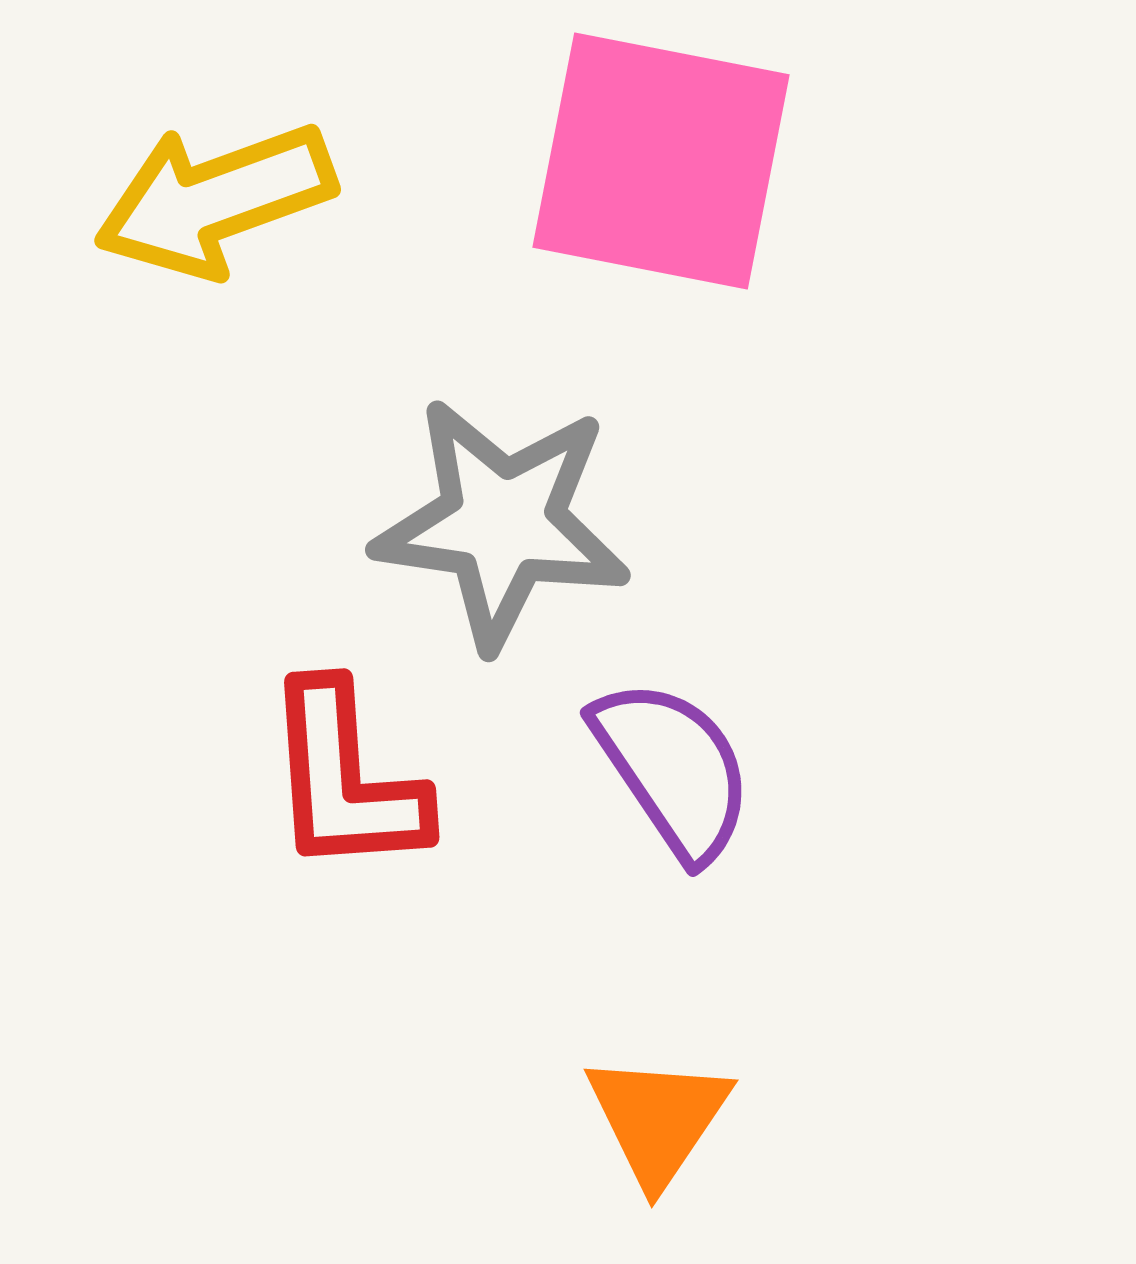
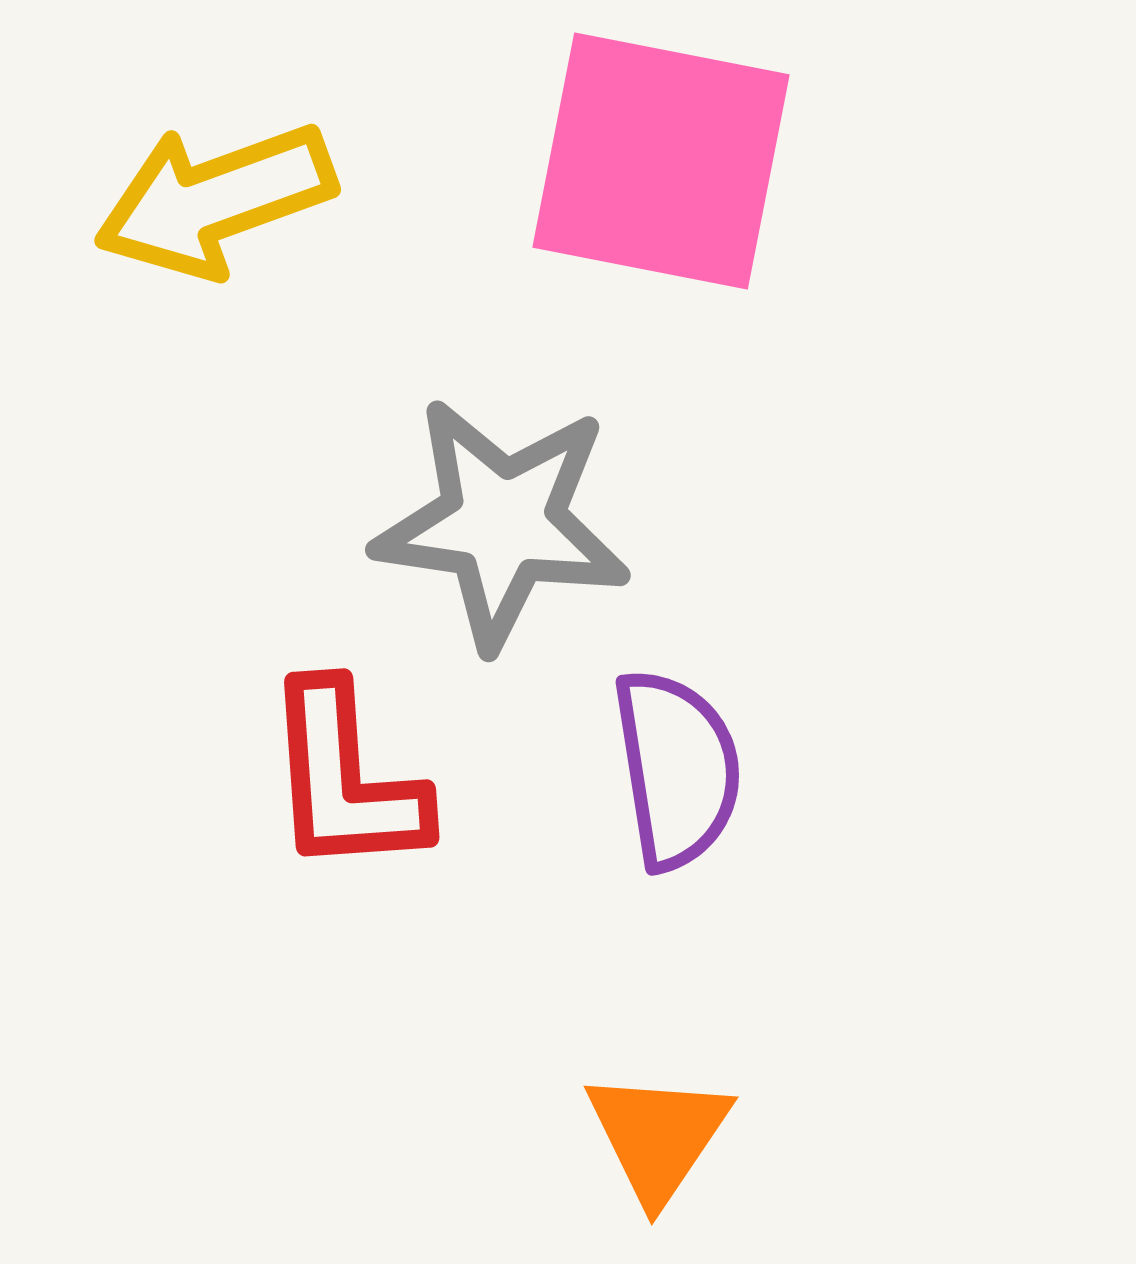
purple semicircle: moved 4 px right; rotated 25 degrees clockwise
orange triangle: moved 17 px down
